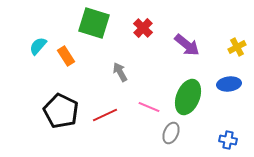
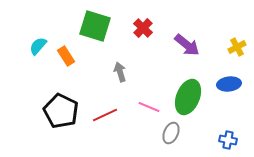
green square: moved 1 px right, 3 px down
gray arrow: rotated 12 degrees clockwise
